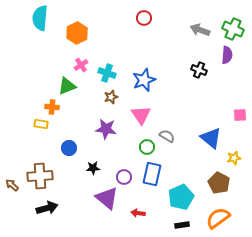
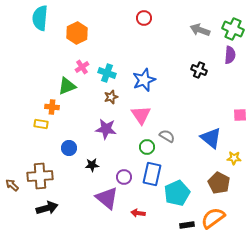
purple semicircle: moved 3 px right
pink cross: moved 1 px right, 2 px down
yellow star: rotated 16 degrees clockwise
black star: moved 1 px left, 3 px up
cyan pentagon: moved 4 px left, 4 px up
orange semicircle: moved 5 px left
black rectangle: moved 5 px right
